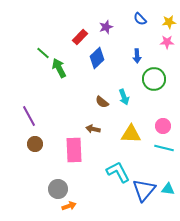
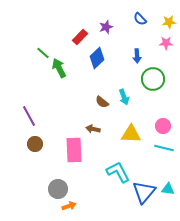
pink star: moved 1 px left, 1 px down
green circle: moved 1 px left
blue triangle: moved 2 px down
